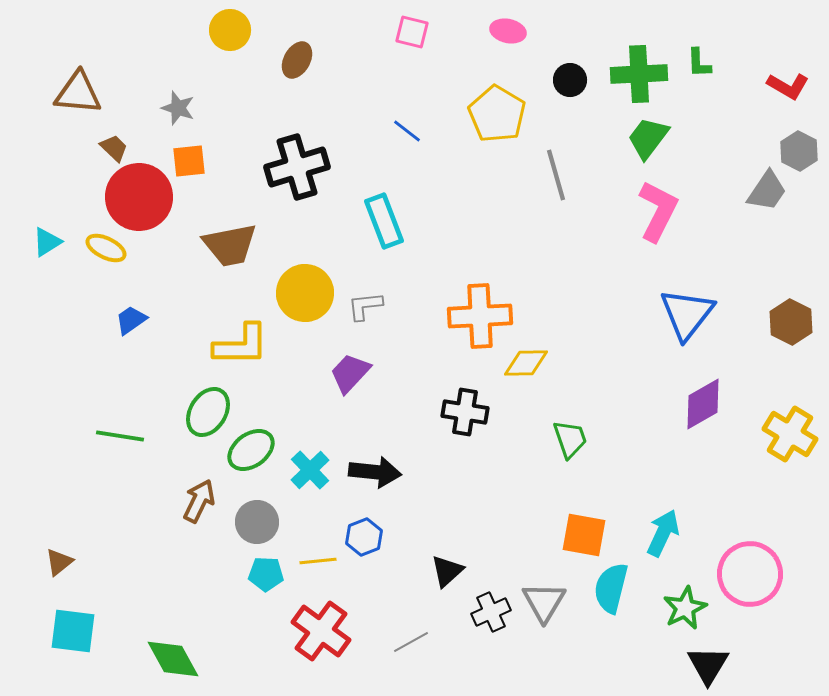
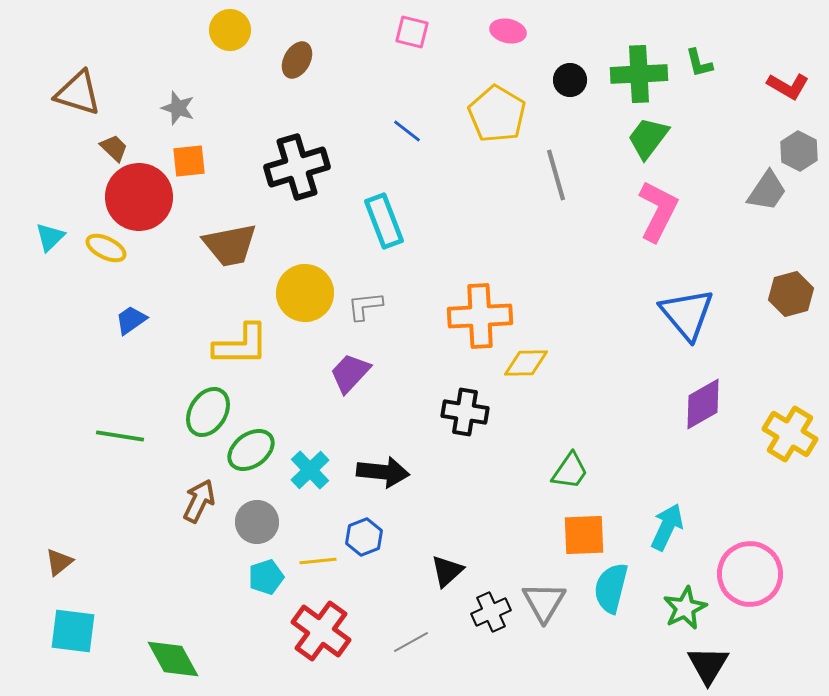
green L-shape at (699, 63): rotated 12 degrees counterclockwise
brown triangle at (78, 93): rotated 12 degrees clockwise
cyan triangle at (47, 242): moved 3 px right, 5 px up; rotated 12 degrees counterclockwise
blue triangle at (687, 314): rotated 18 degrees counterclockwise
brown hexagon at (791, 322): moved 28 px up; rotated 18 degrees clockwise
green trapezoid at (570, 439): moved 32 px down; rotated 54 degrees clockwise
black arrow at (375, 472): moved 8 px right
cyan arrow at (663, 533): moved 4 px right, 6 px up
orange square at (584, 535): rotated 12 degrees counterclockwise
cyan pentagon at (266, 574): moved 3 px down; rotated 20 degrees counterclockwise
